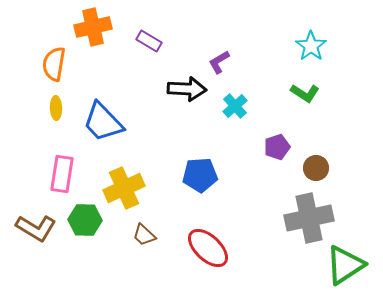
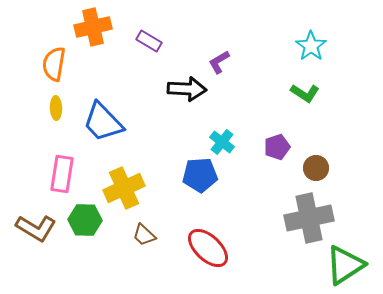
cyan cross: moved 13 px left, 36 px down; rotated 10 degrees counterclockwise
